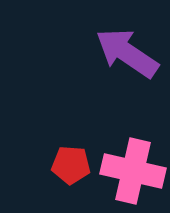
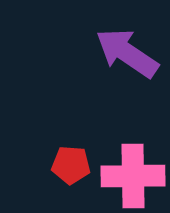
pink cross: moved 5 px down; rotated 14 degrees counterclockwise
